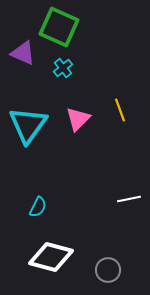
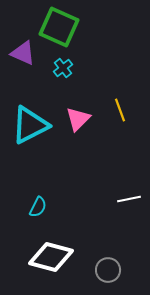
cyan triangle: moved 2 px right; rotated 27 degrees clockwise
